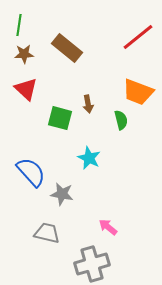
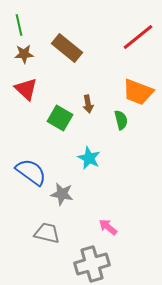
green line: rotated 20 degrees counterclockwise
green square: rotated 15 degrees clockwise
blue semicircle: rotated 12 degrees counterclockwise
